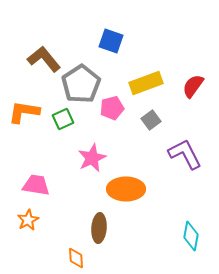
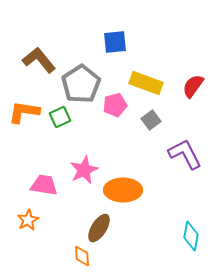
blue square: moved 4 px right, 1 px down; rotated 25 degrees counterclockwise
brown L-shape: moved 5 px left, 1 px down
yellow rectangle: rotated 40 degrees clockwise
pink pentagon: moved 3 px right, 3 px up
green square: moved 3 px left, 2 px up
pink star: moved 8 px left, 12 px down
pink trapezoid: moved 8 px right
orange ellipse: moved 3 px left, 1 px down
brown ellipse: rotated 28 degrees clockwise
orange diamond: moved 6 px right, 2 px up
